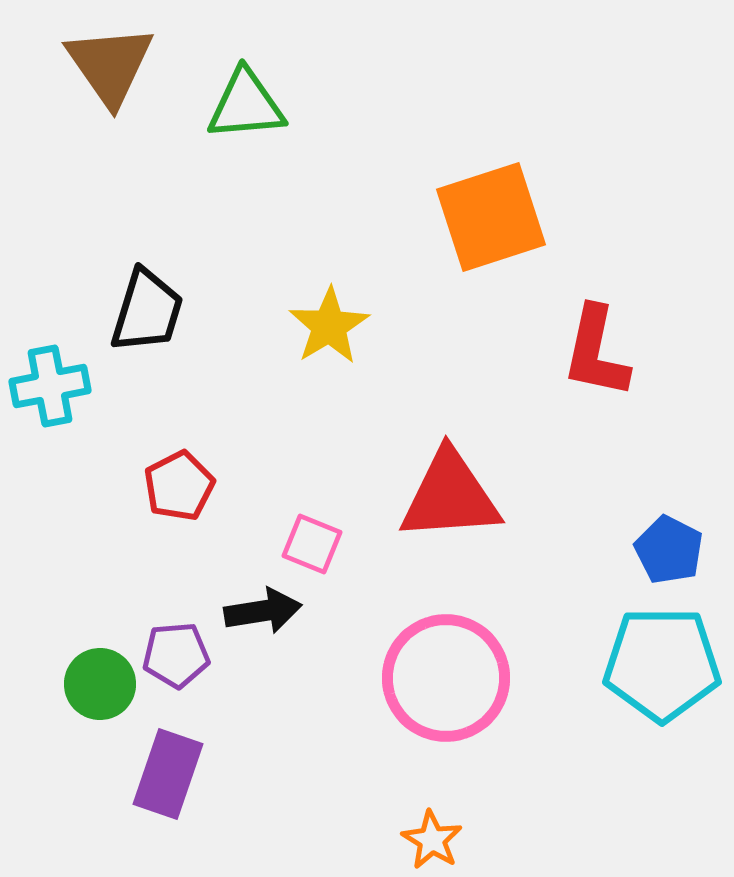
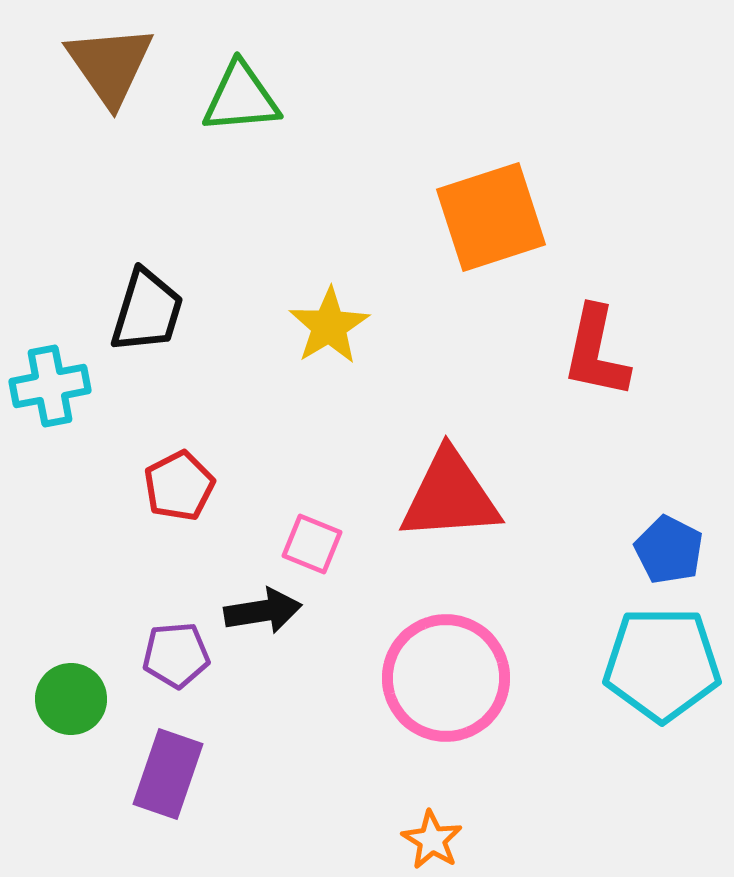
green triangle: moved 5 px left, 7 px up
green circle: moved 29 px left, 15 px down
